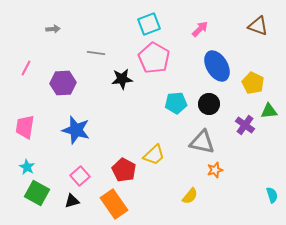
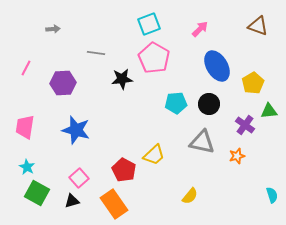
yellow pentagon: rotated 15 degrees clockwise
orange star: moved 22 px right, 14 px up
pink square: moved 1 px left, 2 px down
